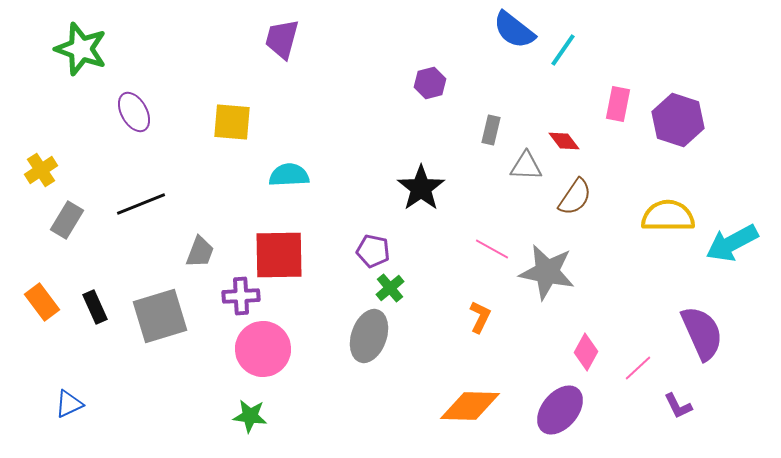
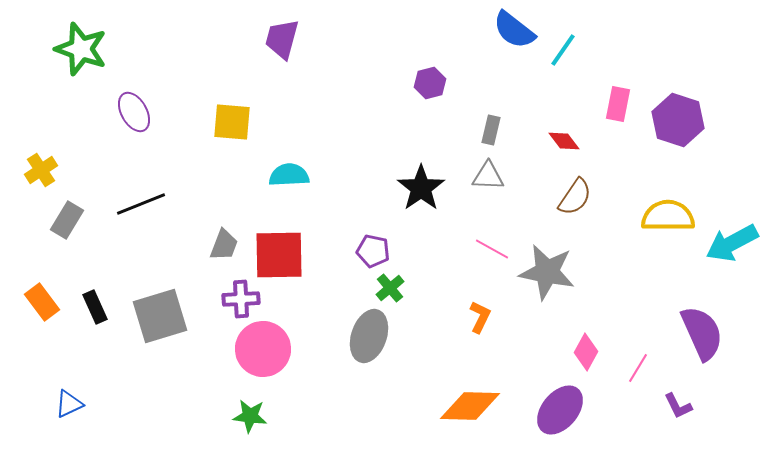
gray triangle at (526, 166): moved 38 px left, 10 px down
gray trapezoid at (200, 252): moved 24 px right, 7 px up
purple cross at (241, 296): moved 3 px down
pink line at (638, 368): rotated 16 degrees counterclockwise
